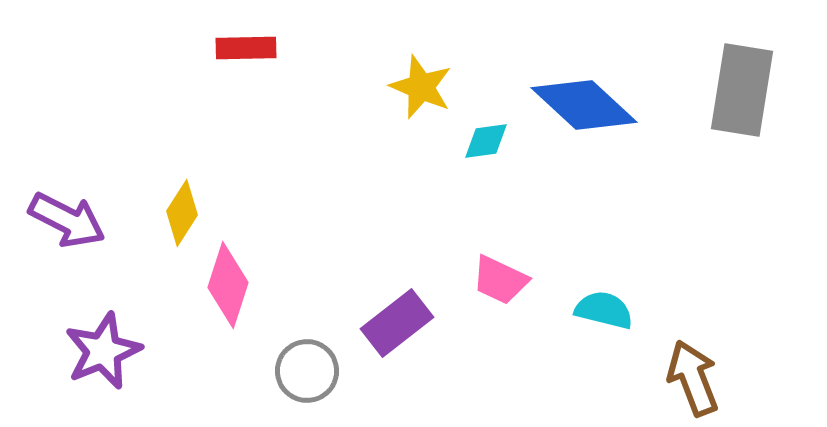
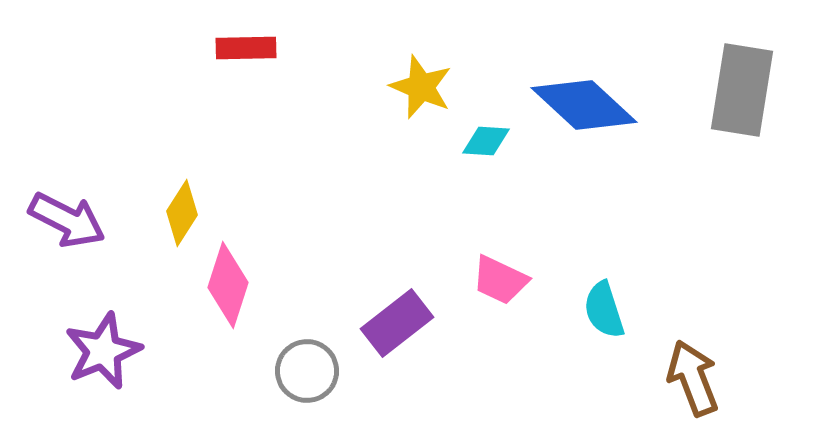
cyan diamond: rotated 12 degrees clockwise
cyan semicircle: rotated 122 degrees counterclockwise
